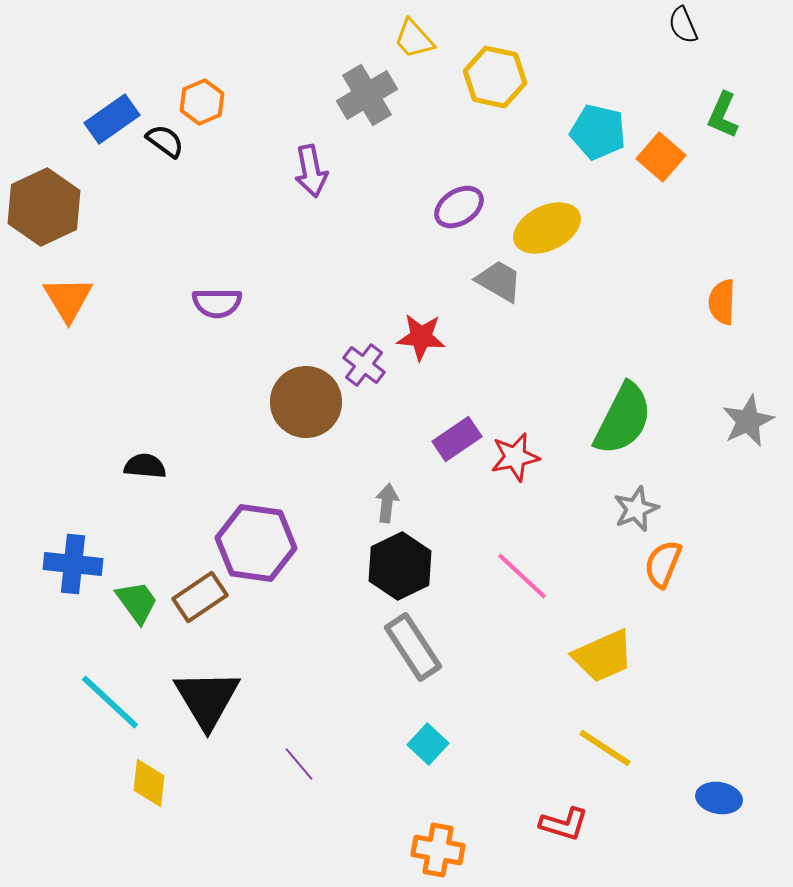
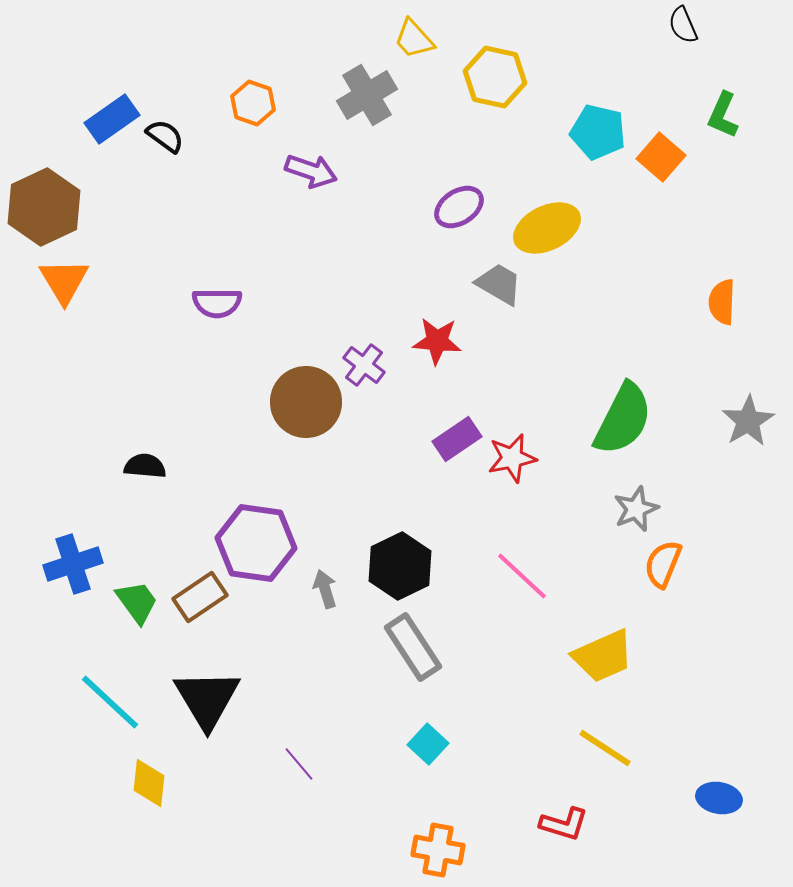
orange hexagon at (202, 102): moved 51 px right, 1 px down; rotated 18 degrees counterclockwise
black semicircle at (165, 141): moved 5 px up
purple arrow at (311, 171): rotated 60 degrees counterclockwise
gray trapezoid at (499, 281): moved 3 px down
orange triangle at (68, 299): moved 4 px left, 18 px up
red star at (421, 337): moved 16 px right, 4 px down
gray star at (748, 421): rotated 6 degrees counterclockwise
red star at (515, 457): moved 3 px left, 1 px down
gray arrow at (387, 503): moved 62 px left, 86 px down; rotated 24 degrees counterclockwise
blue cross at (73, 564): rotated 24 degrees counterclockwise
